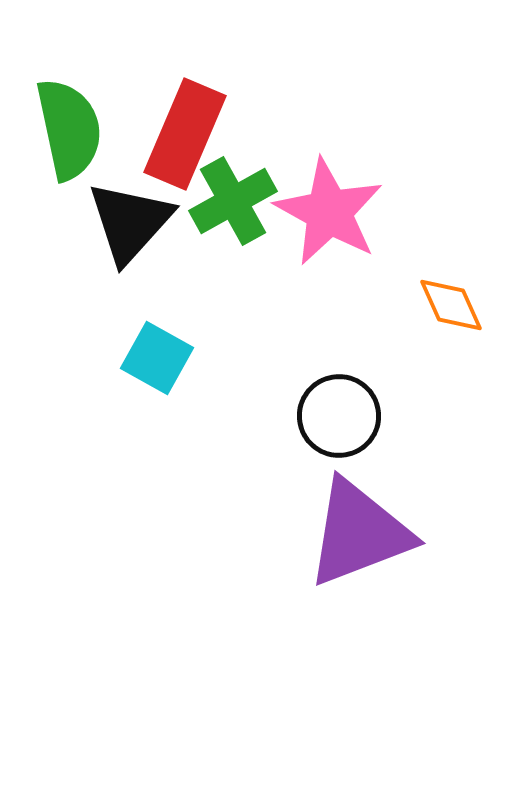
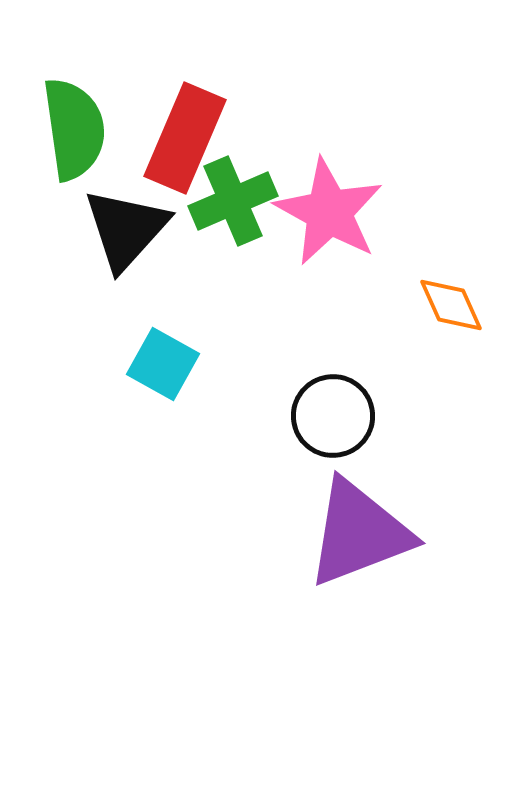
green semicircle: moved 5 px right; rotated 4 degrees clockwise
red rectangle: moved 4 px down
green cross: rotated 6 degrees clockwise
black triangle: moved 4 px left, 7 px down
cyan square: moved 6 px right, 6 px down
black circle: moved 6 px left
